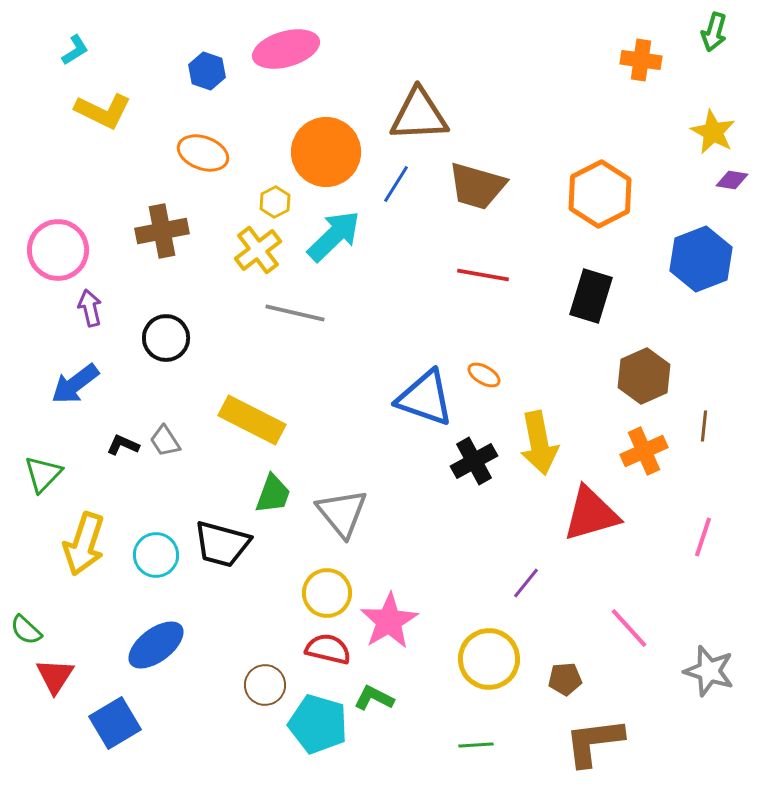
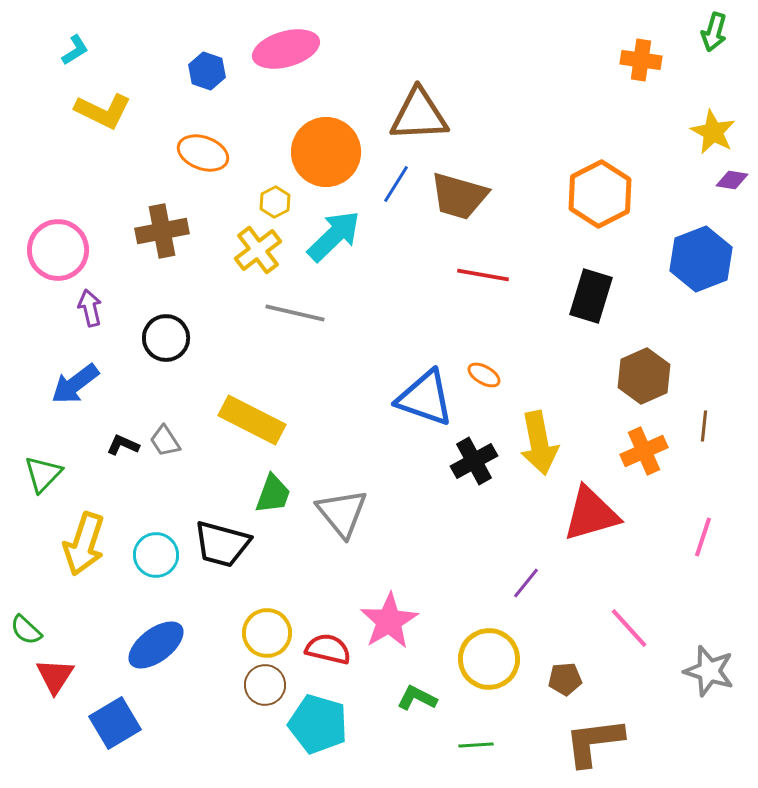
brown trapezoid at (477, 186): moved 18 px left, 10 px down
yellow circle at (327, 593): moved 60 px left, 40 px down
green L-shape at (374, 698): moved 43 px right
